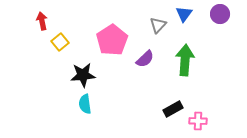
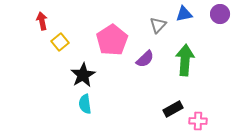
blue triangle: rotated 42 degrees clockwise
black star: rotated 25 degrees counterclockwise
